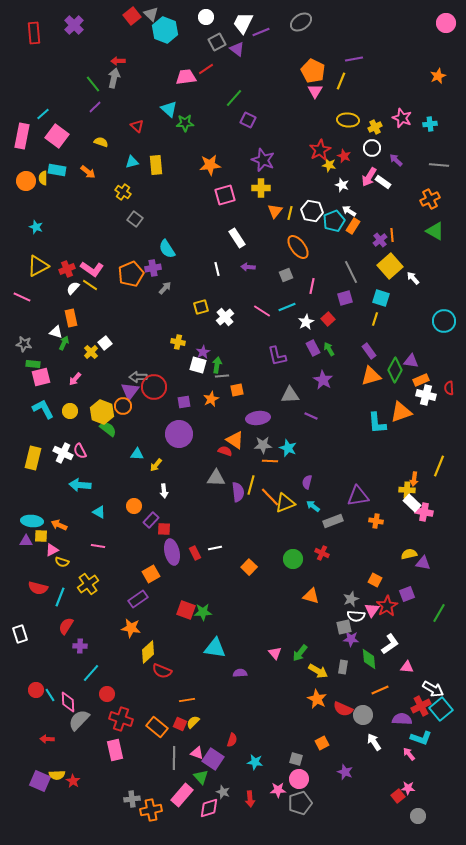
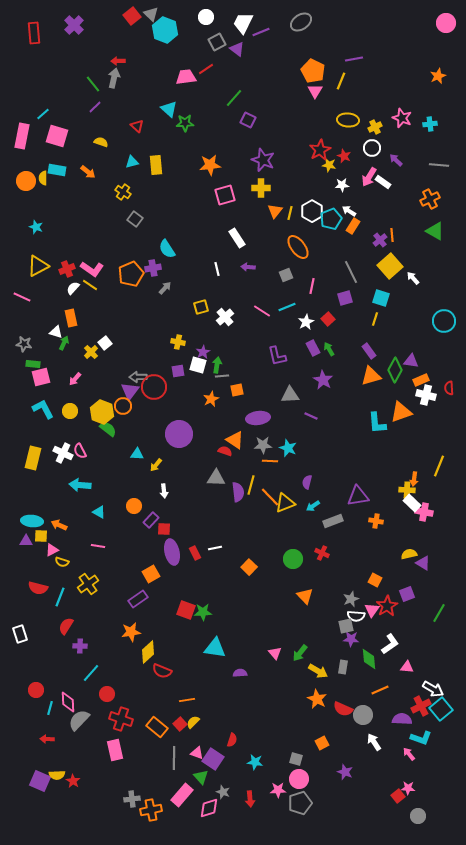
pink square at (57, 136): rotated 20 degrees counterclockwise
white star at (342, 185): rotated 24 degrees counterclockwise
white hexagon at (312, 211): rotated 20 degrees clockwise
cyan pentagon at (334, 221): moved 3 px left, 2 px up
purple square at (184, 402): moved 6 px left, 31 px up
cyan arrow at (313, 506): rotated 72 degrees counterclockwise
purple triangle at (423, 563): rotated 21 degrees clockwise
orange triangle at (311, 596): moved 6 px left; rotated 30 degrees clockwise
gray square at (344, 627): moved 2 px right, 1 px up
orange star at (131, 628): moved 4 px down; rotated 18 degrees counterclockwise
cyan line at (50, 695): moved 13 px down; rotated 48 degrees clockwise
red square at (180, 724): rotated 24 degrees clockwise
